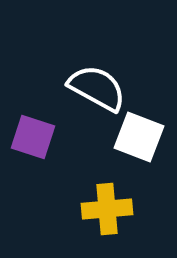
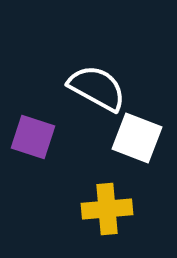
white square: moved 2 px left, 1 px down
